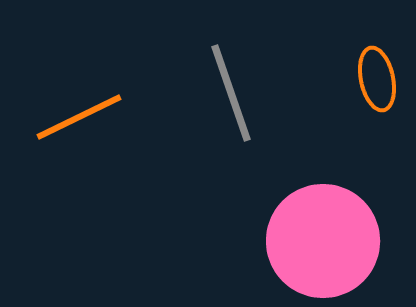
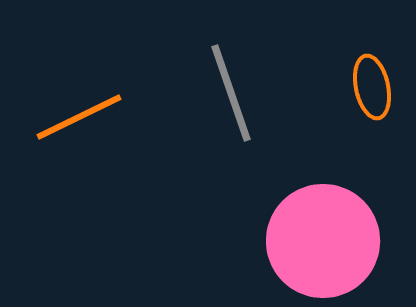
orange ellipse: moved 5 px left, 8 px down
